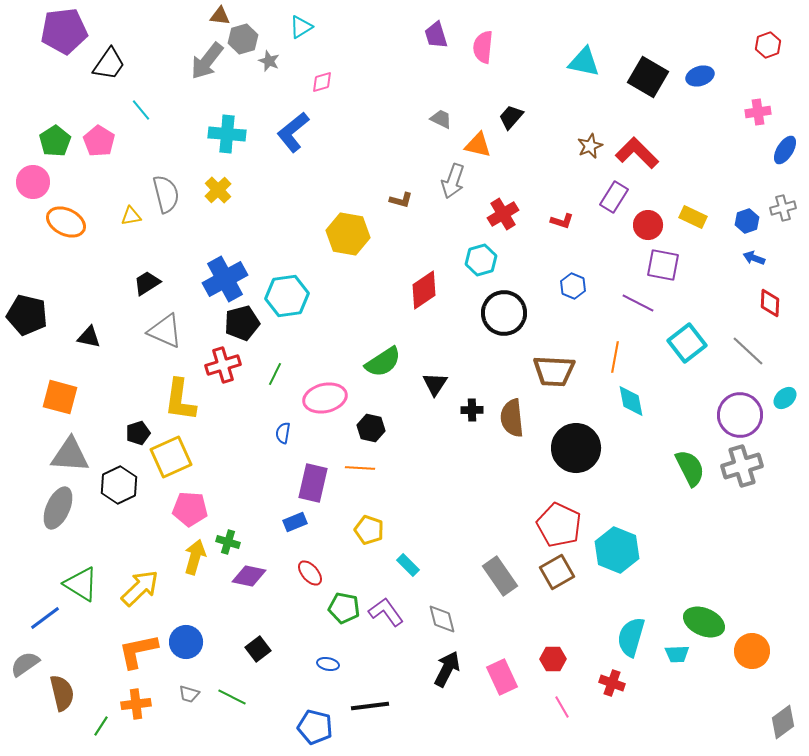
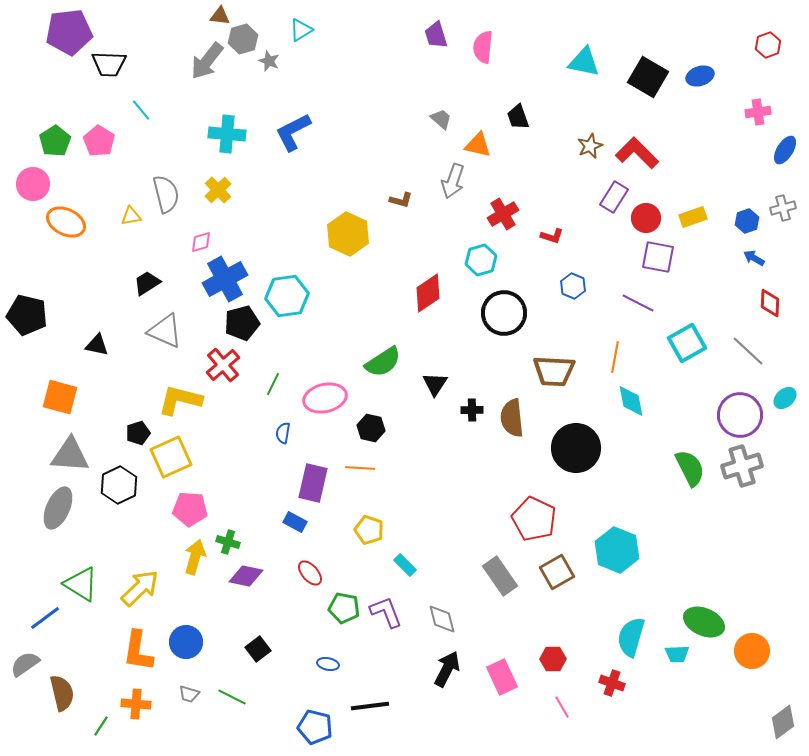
cyan triangle at (301, 27): moved 3 px down
purple pentagon at (64, 31): moved 5 px right, 1 px down
black trapezoid at (109, 64): rotated 57 degrees clockwise
pink diamond at (322, 82): moved 121 px left, 160 px down
black trapezoid at (511, 117): moved 7 px right; rotated 60 degrees counterclockwise
gray trapezoid at (441, 119): rotated 15 degrees clockwise
blue L-shape at (293, 132): rotated 12 degrees clockwise
pink circle at (33, 182): moved 2 px down
yellow rectangle at (693, 217): rotated 44 degrees counterclockwise
red L-shape at (562, 221): moved 10 px left, 15 px down
red circle at (648, 225): moved 2 px left, 7 px up
yellow hexagon at (348, 234): rotated 15 degrees clockwise
blue arrow at (754, 258): rotated 10 degrees clockwise
purple square at (663, 265): moved 5 px left, 8 px up
red diamond at (424, 290): moved 4 px right, 3 px down
black triangle at (89, 337): moved 8 px right, 8 px down
cyan square at (687, 343): rotated 9 degrees clockwise
red cross at (223, 365): rotated 24 degrees counterclockwise
green line at (275, 374): moved 2 px left, 10 px down
yellow L-shape at (180, 400): rotated 96 degrees clockwise
blue rectangle at (295, 522): rotated 50 degrees clockwise
red pentagon at (559, 525): moved 25 px left, 6 px up
cyan rectangle at (408, 565): moved 3 px left
purple diamond at (249, 576): moved 3 px left
purple L-shape at (386, 612): rotated 15 degrees clockwise
orange L-shape at (138, 651): rotated 69 degrees counterclockwise
orange cross at (136, 704): rotated 12 degrees clockwise
